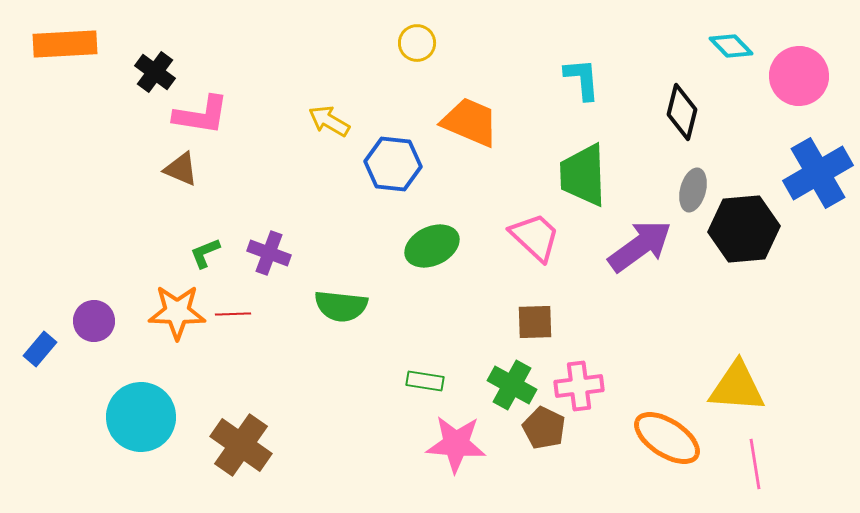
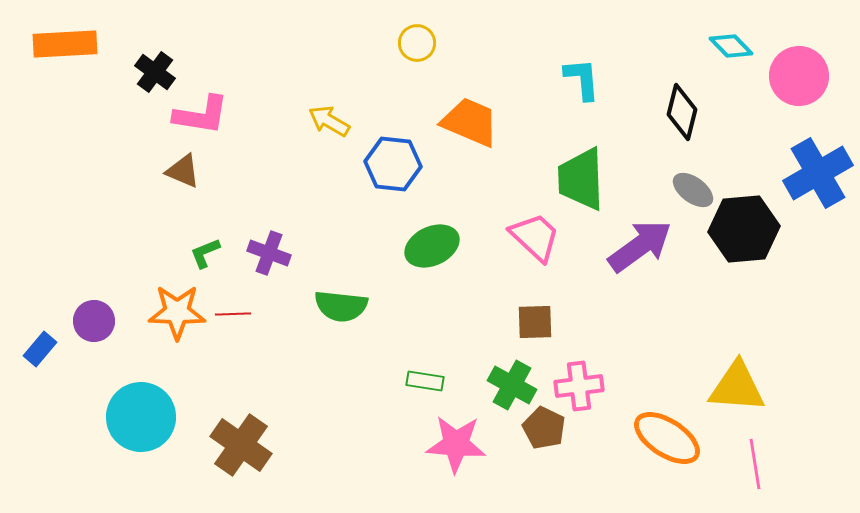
brown triangle: moved 2 px right, 2 px down
green trapezoid: moved 2 px left, 4 px down
gray ellipse: rotated 69 degrees counterclockwise
